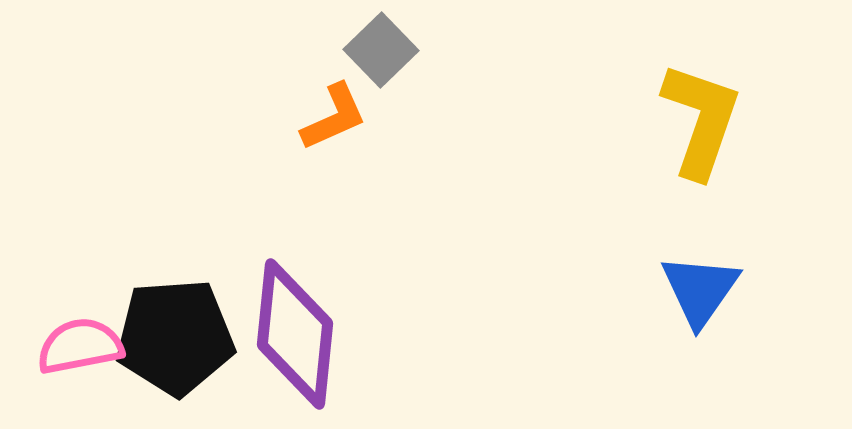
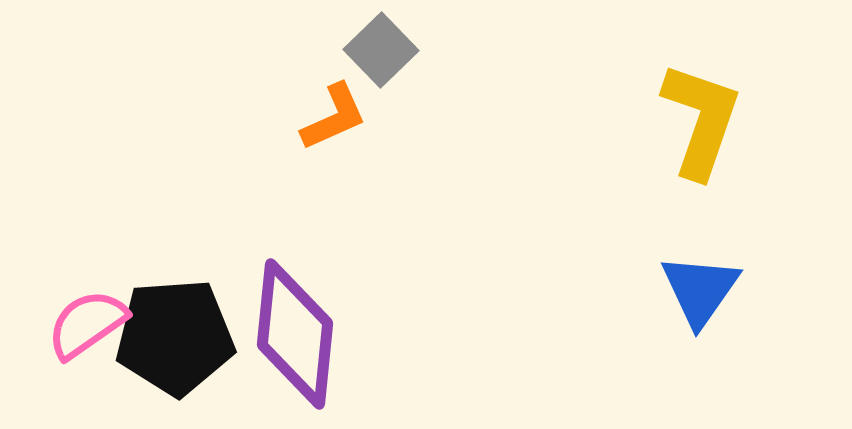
pink semicircle: moved 7 px right, 22 px up; rotated 24 degrees counterclockwise
